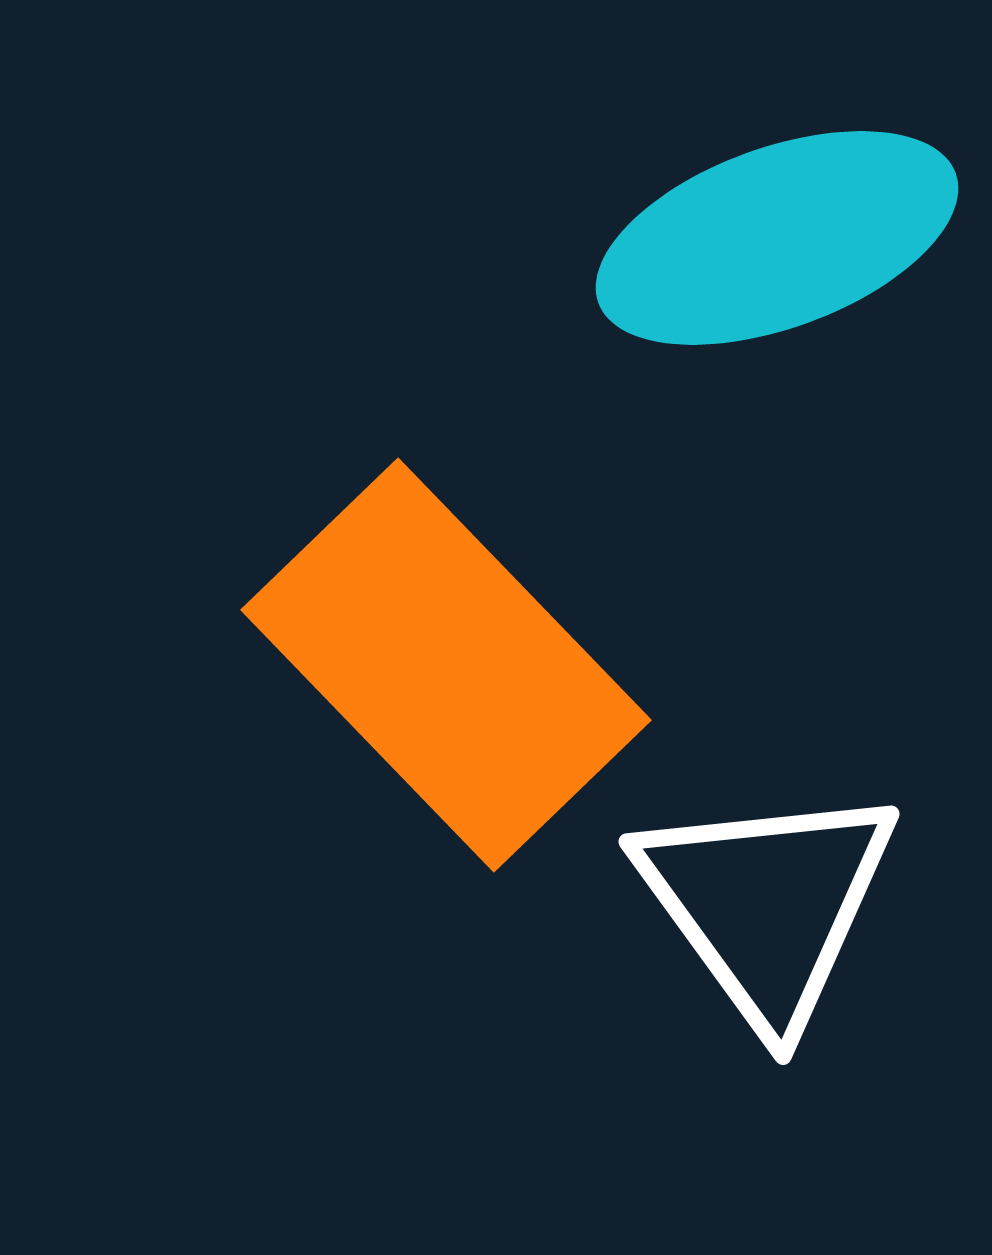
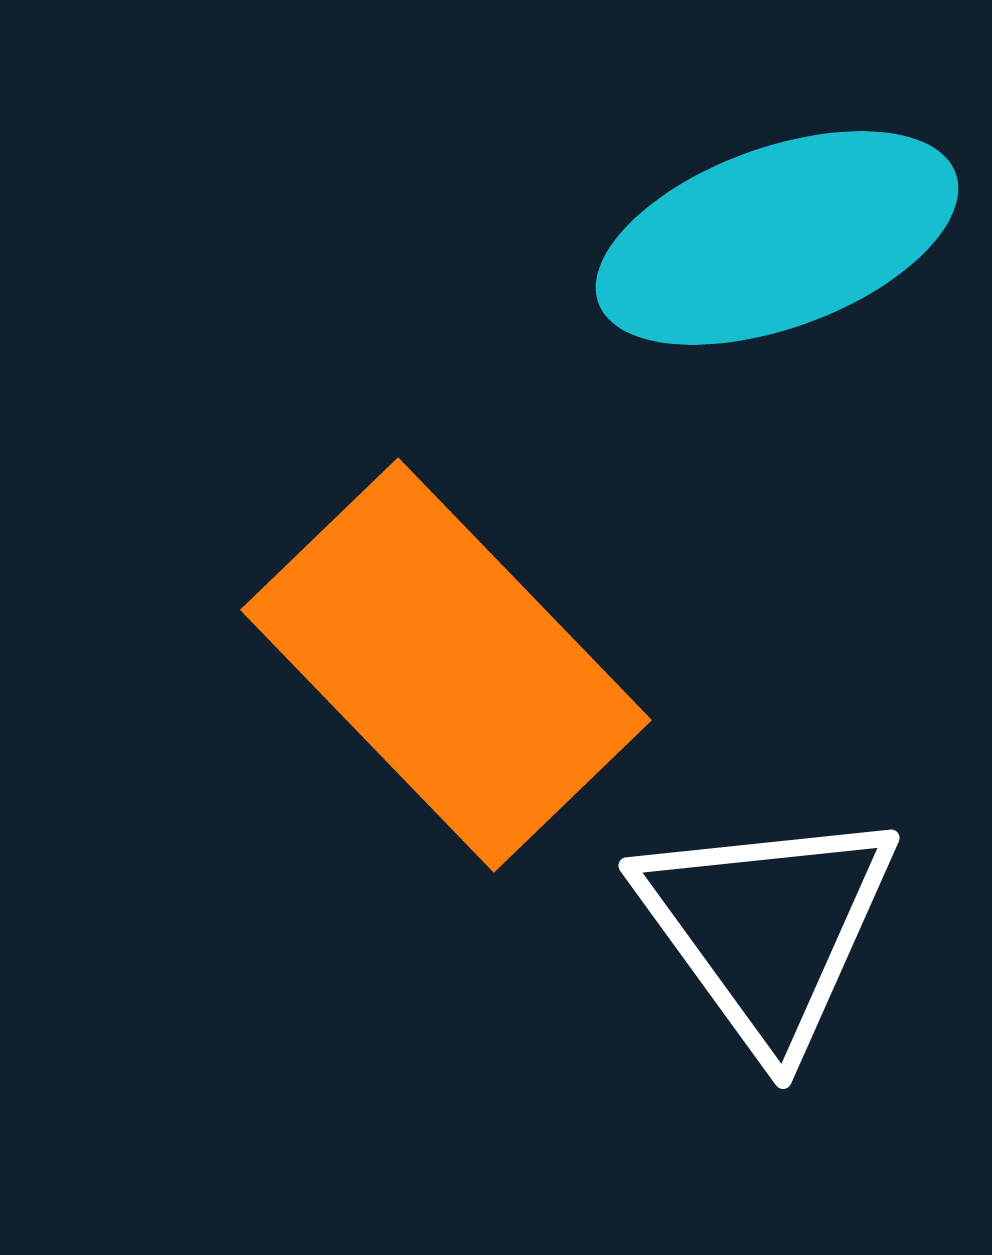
white triangle: moved 24 px down
